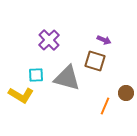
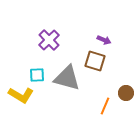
cyan square: moved 1 px right
